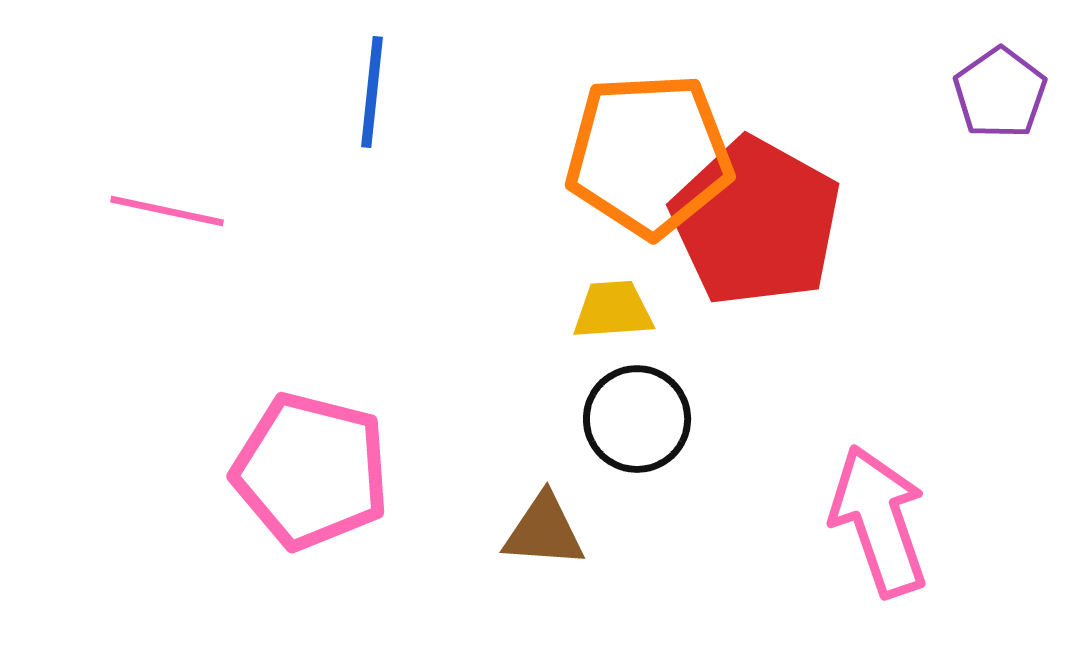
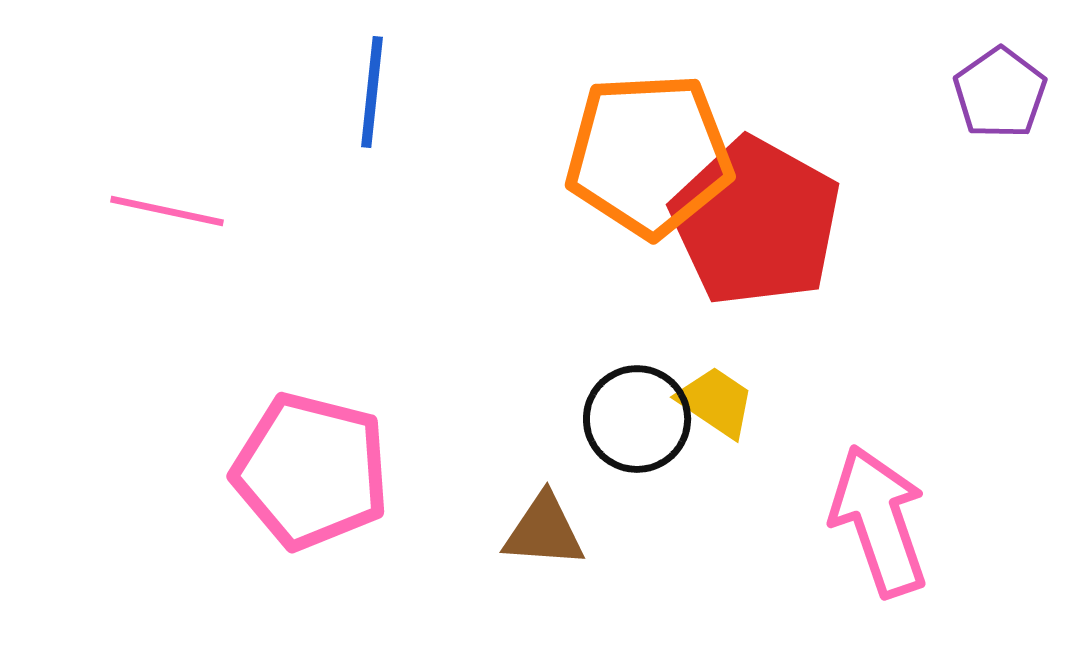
yellow trapezoid: moved 103 px right, 92 px down; rotated 38 degrees clockwise
